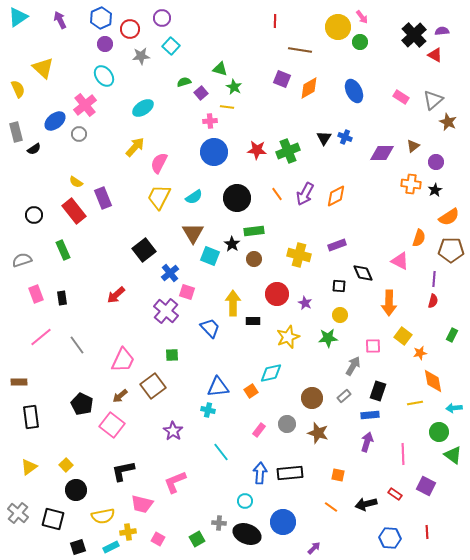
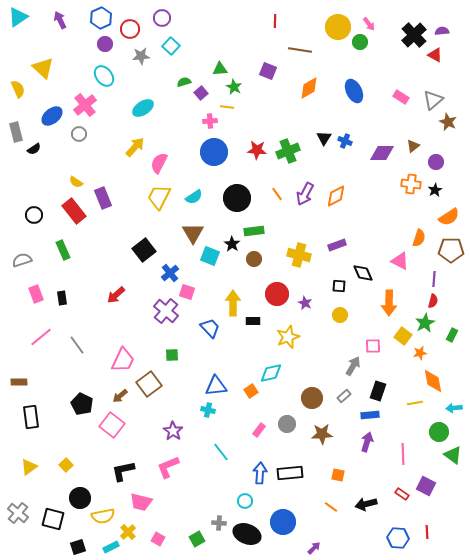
pink arrow at (362, 17): moved 7 px right, 7 px down
green triangle at (220, 69): rotated 21 degrees counterclockwise
purple square at (282, 79): moved 14 px left, 8 px up
blue ellipse at (55, 121): moved 3 px left, 5 px up
blue cross at (345, 137): moved 4 px down
green star at (328, 338): moved 97 px right, 15 px up; rotated 24 degrees counterclockwise
brown square at (153, 386): moved 4 px left, 2 px up
blue triangle at (218, 387): moved 2 px left, 1 px up
brown star at (318, 433): moved 4 px right, 1 px down; rotated 20 degrees counterclockwise
pink L-shape at (175, 482): moved 7 px left, 15 px up
black circle at (76, 490): moved 4 px right, 8 px down
red rectangle at (395, 494): moved 7 px right
pink trapezoid at (142, 504): moved 1 px left, 2 px up
yellow cross at (128, 532): rotated 35 degrees counterclockwise
blue hexagon at (390, 538): moved 8 px right
